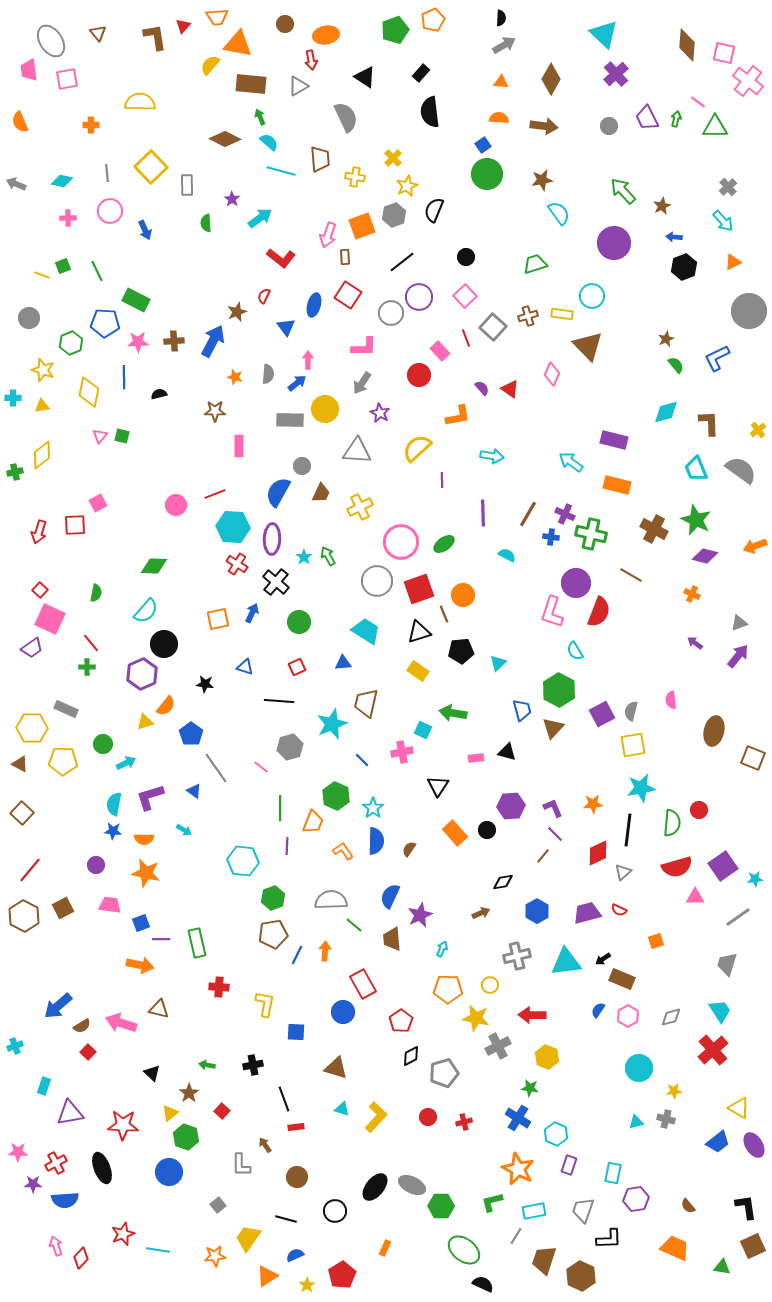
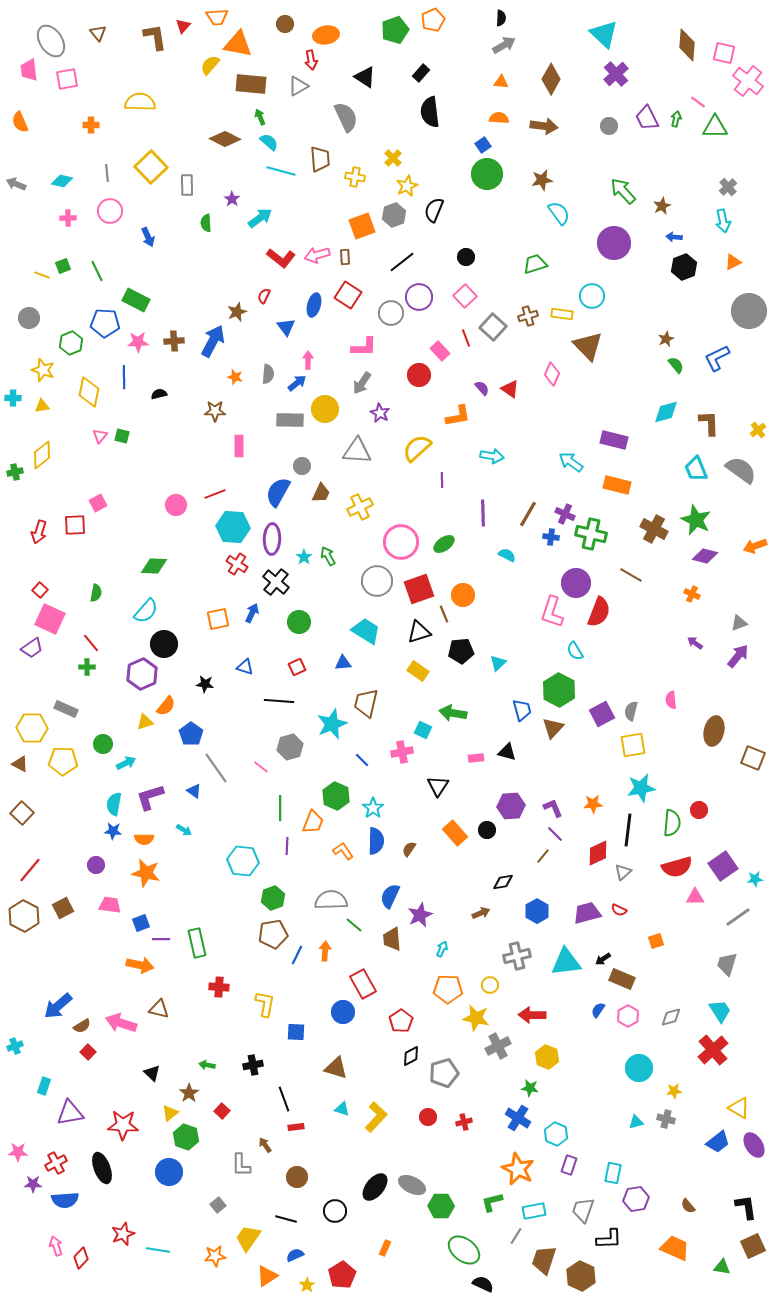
cyan arrow at (723, 221): rotated 30 degrees clockwise
blue arrow at (145, 230): moved 3 px right, 7 px down
pink arrow at (328, 235): moved 11 px left, 20 px down; rotated 55 degrees clockwise
